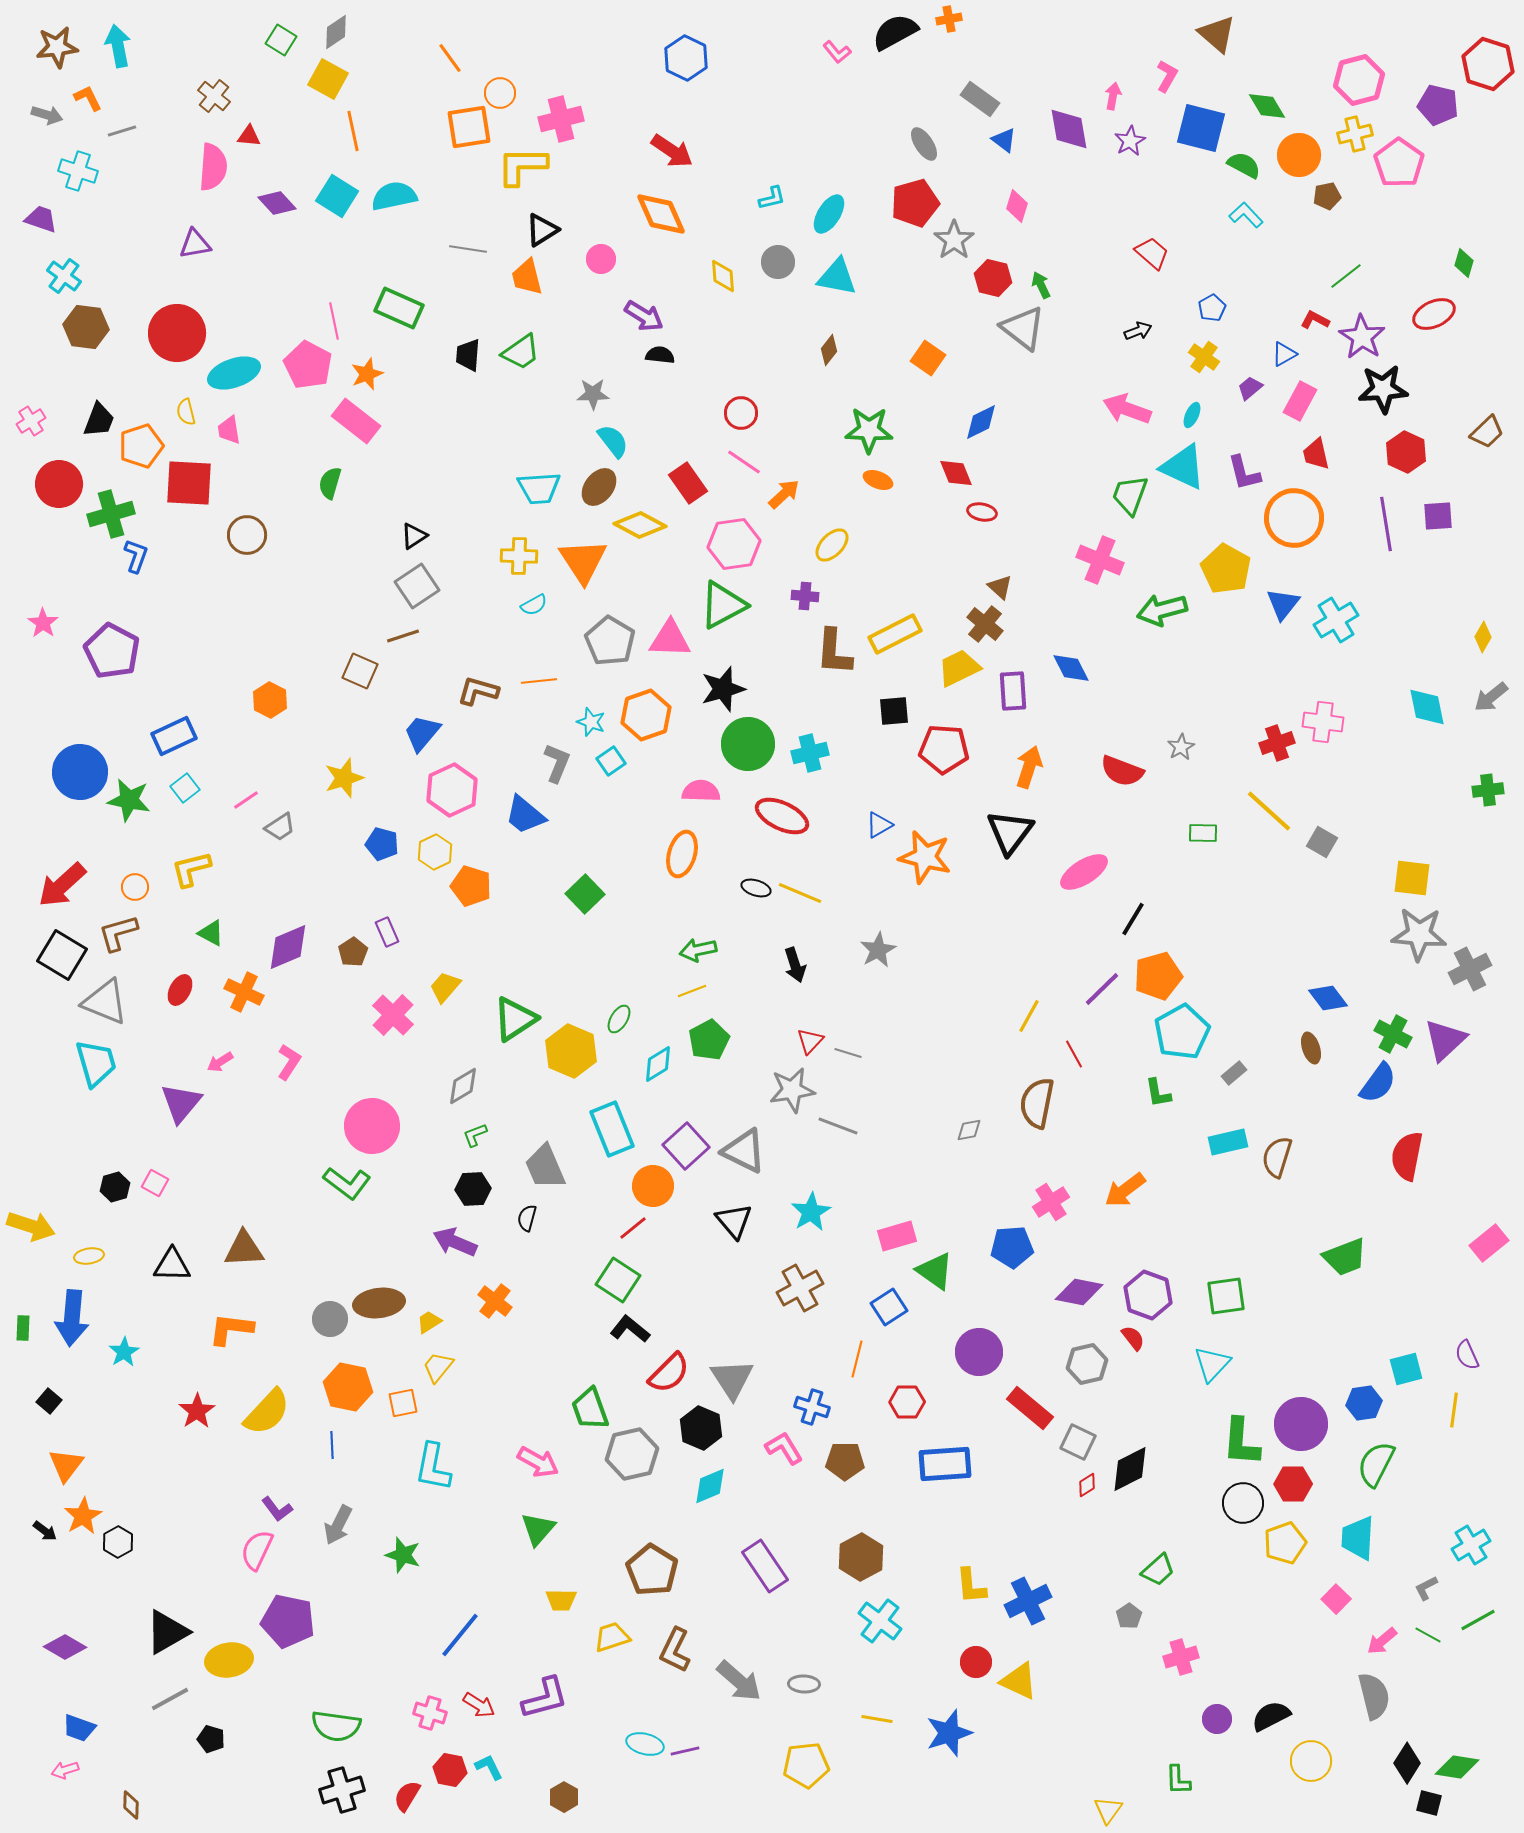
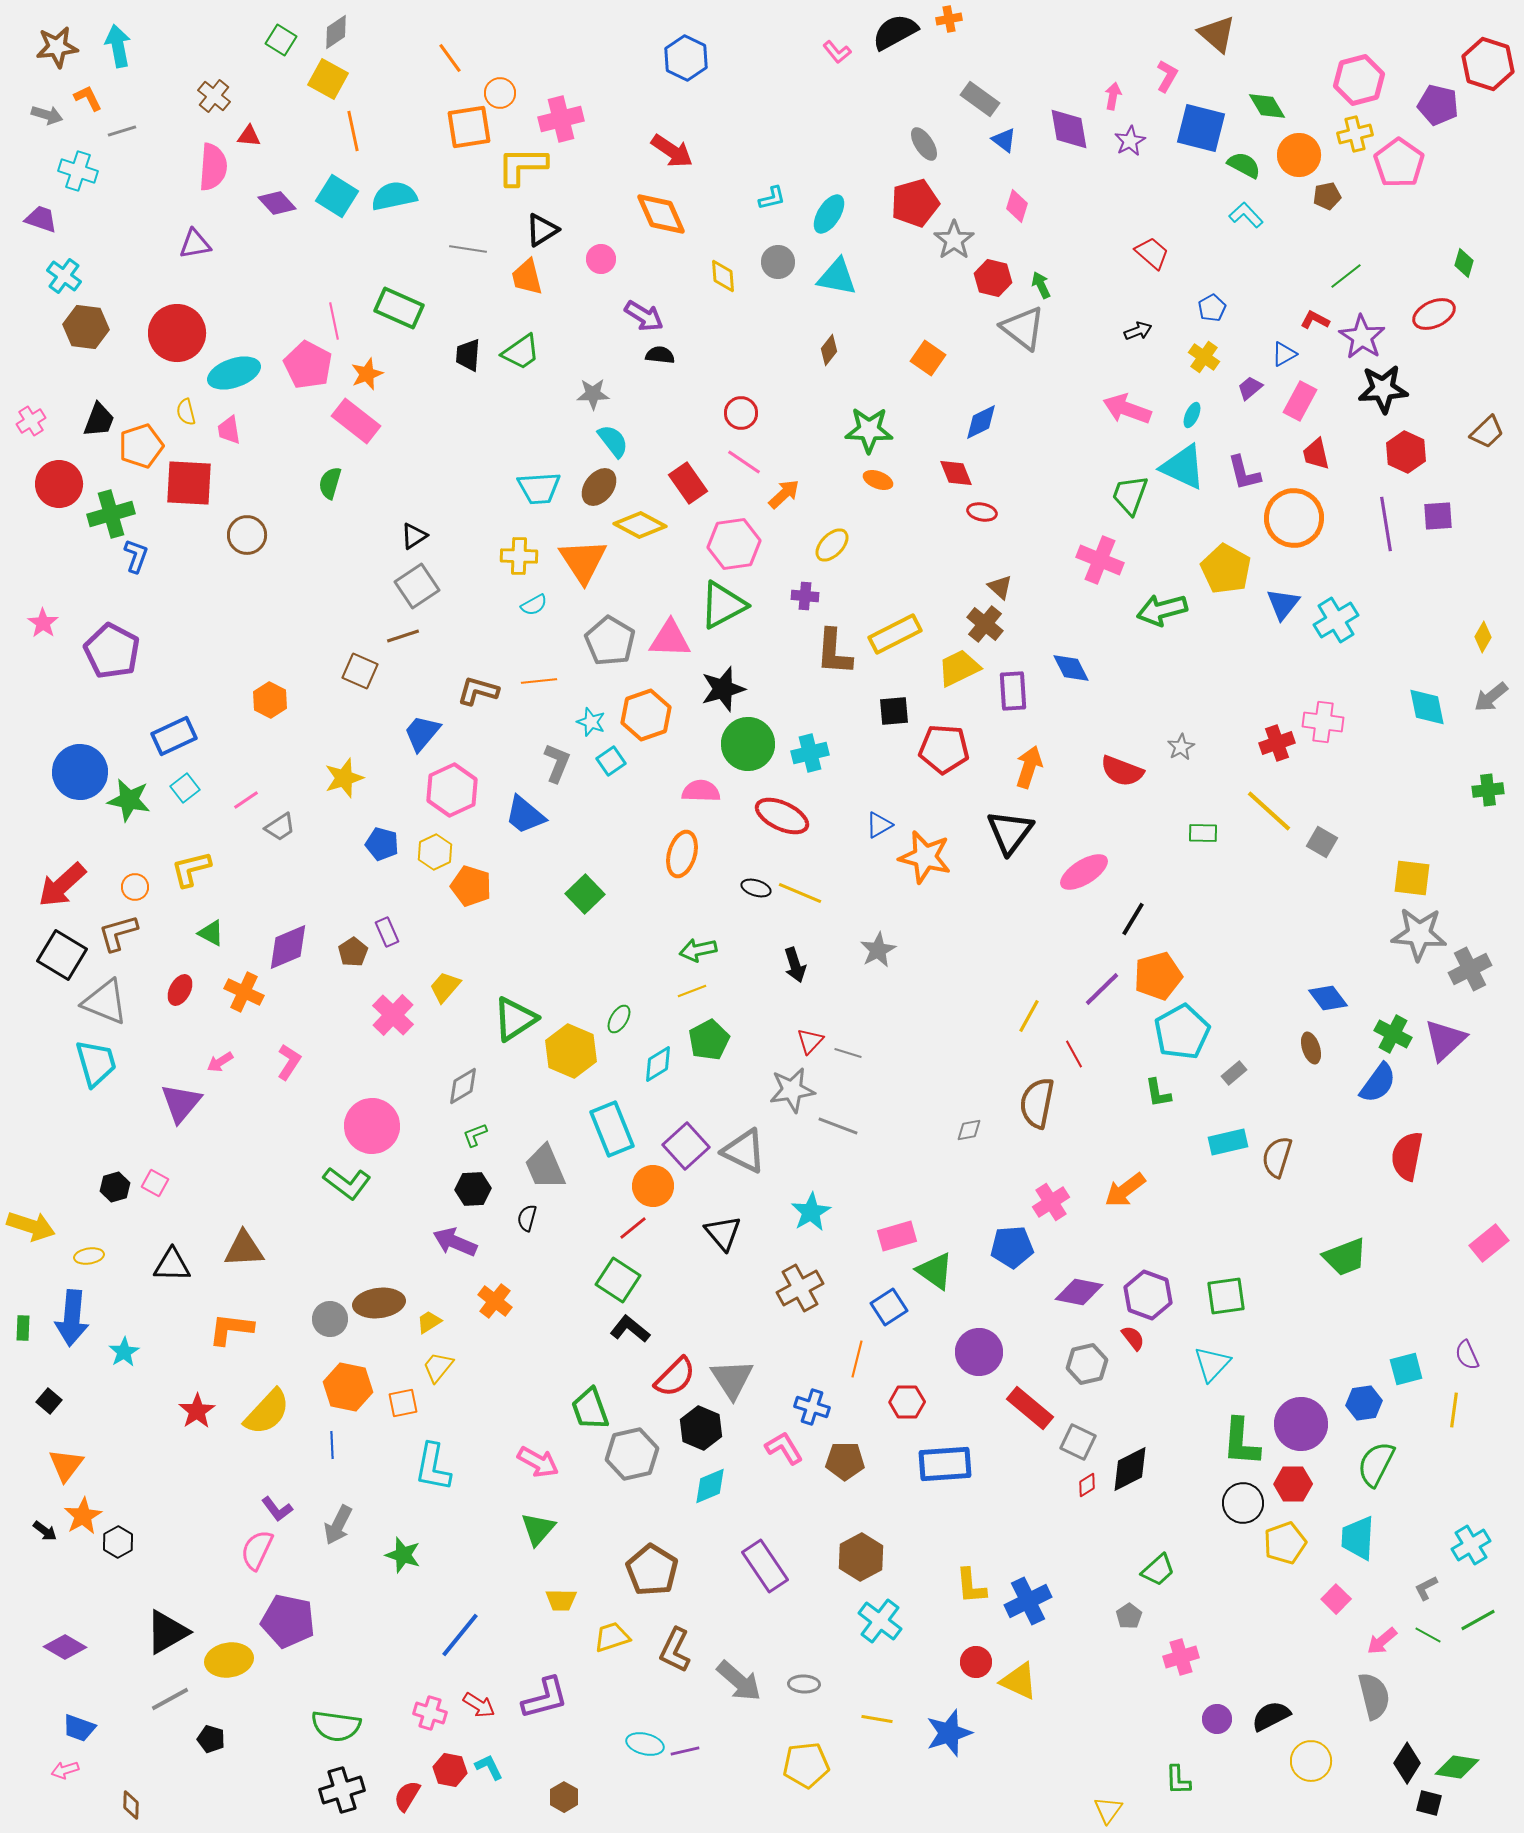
black triangle at (734, 1221): moved 11 px left, 12 px down
red semicircle at (669, 1373): moved 6 px right, 4 px down
